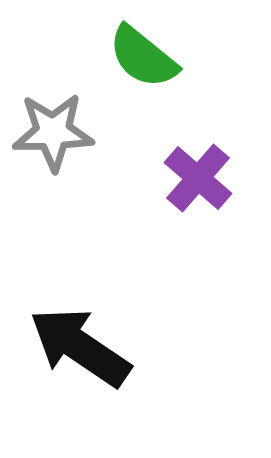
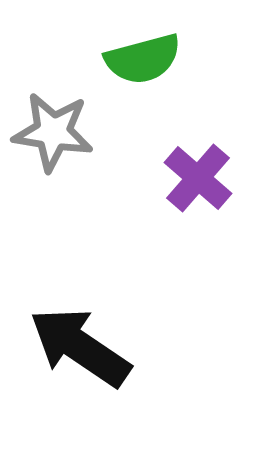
green semicircle: moved 2 px down; rotated 54 degrees counterclockwise
gray star: rotated 10 degrees clockwise
